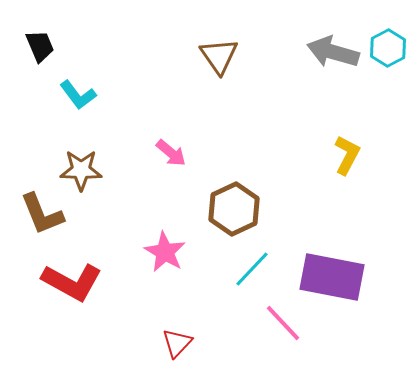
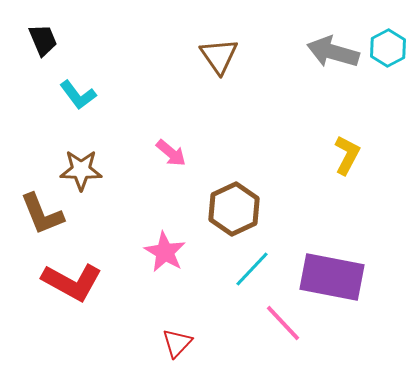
black trapezoid: moved 3 px right, 6 px up
